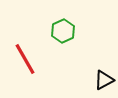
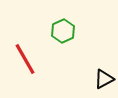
black triangle: moved 1 px up
